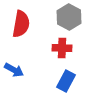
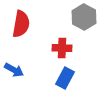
gray hexagon: moved 15 px right
blue rectangle: moved 1 px left, 3 px up
